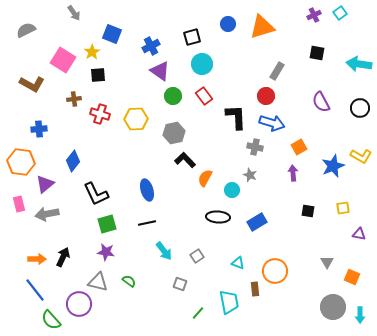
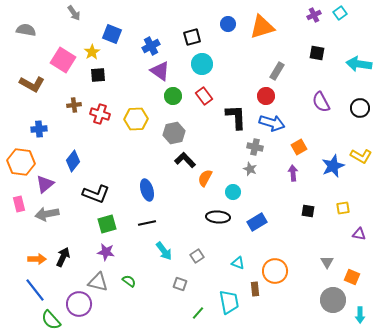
gray semicircle at (26, 30): rotated 36 degrees clockwise
brown cross at (74, 99): moved 6 px down
gray star at (250, 175): moved 6 px up
cyan circle at (232, 190): moved 1 px right, 2 px down
black L-shape at (96, 194): rotated 44 degrees counterclockwise
gray circle at (333, 307): moved 7 px up
